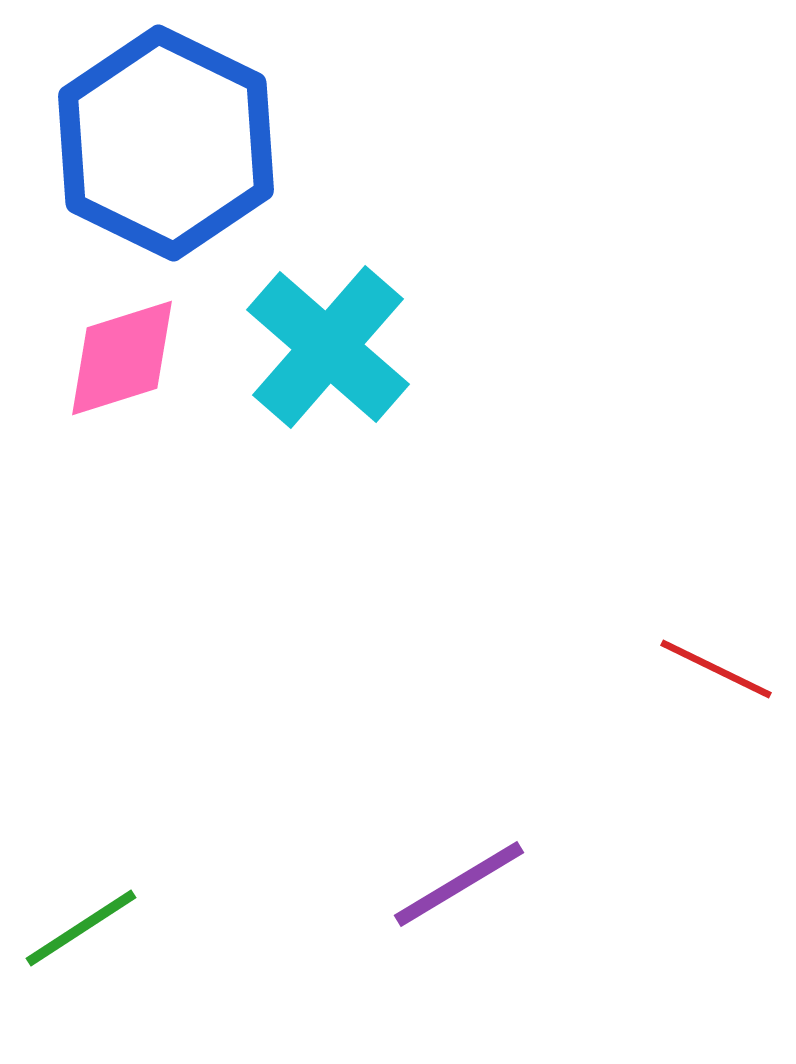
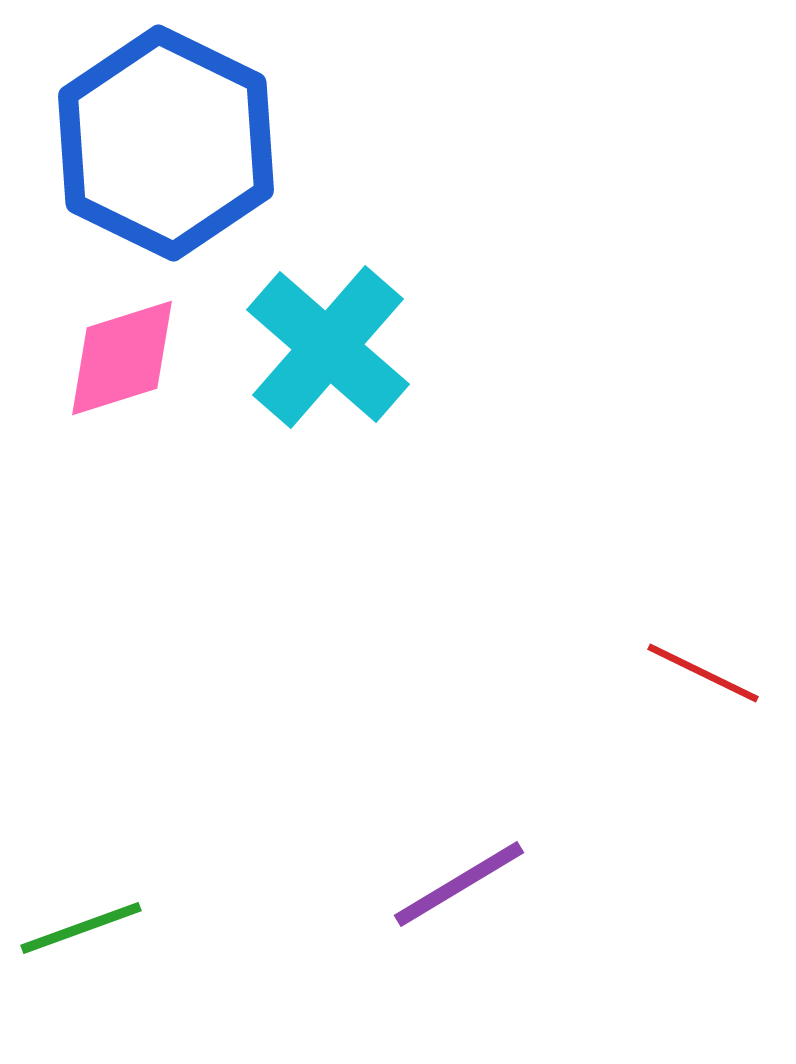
red line: moved 13 px left, 4 px down
green line: rotated 13 degrees clockwise
